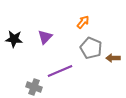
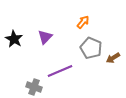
black star: rotated 24 degrees clockwise
brown arrow: rotated 32 degrees counterclockwise
